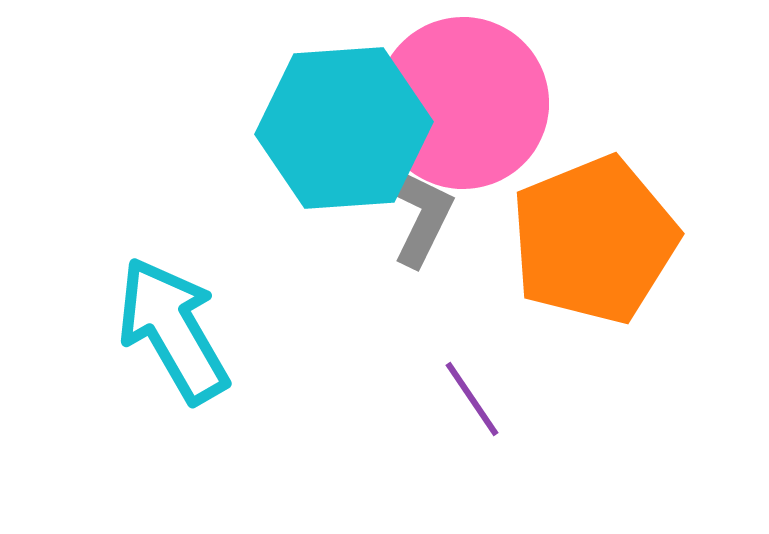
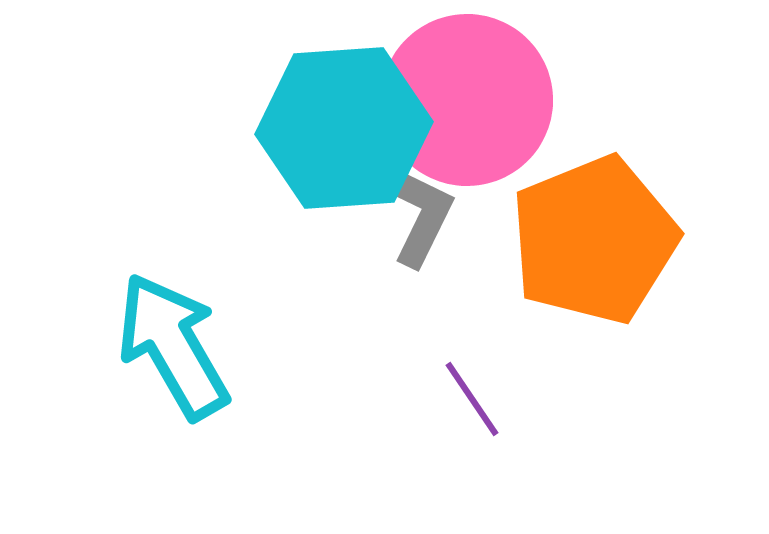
pink circle: moved 4 px right, 3 px up
cyan arrow: moved 16 px down
